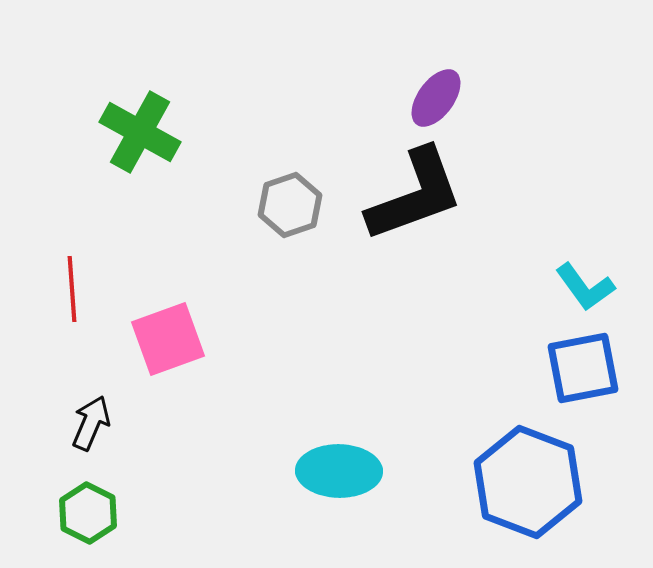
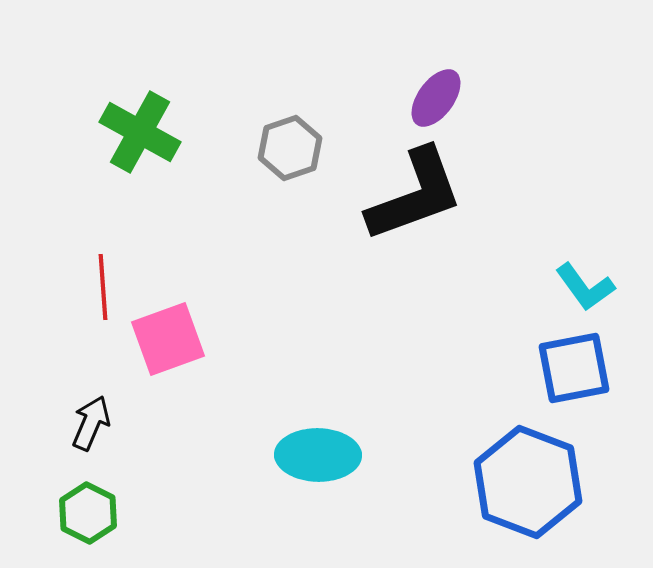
gray hexagon: moved 57 px up
red line: moved 31 px right, 2 px up
blue square: moved 9 px left
cyan ellipse: moved 21 px left, 16 px up
